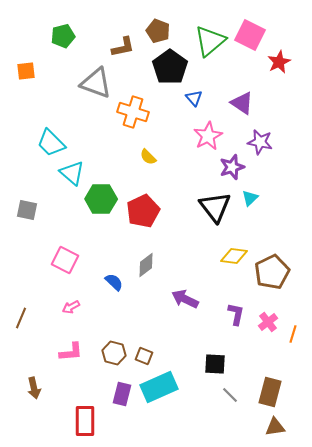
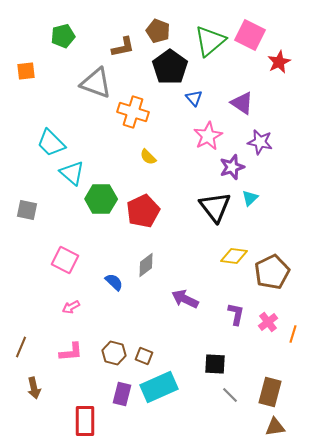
brown line at (21, 318): moved 29 px down
